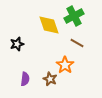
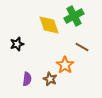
brown line: moved 5 px right, 4 px down
purple semicircle: moved 2 px right
